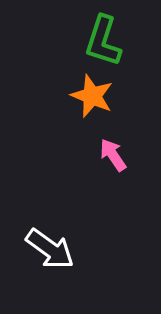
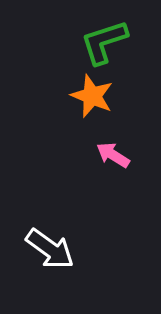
green L-shape: moved 1 px right, 1 px down; rotated 54 degrees clockwise
pink arrow: rotated 24 degrees counterclockwise
